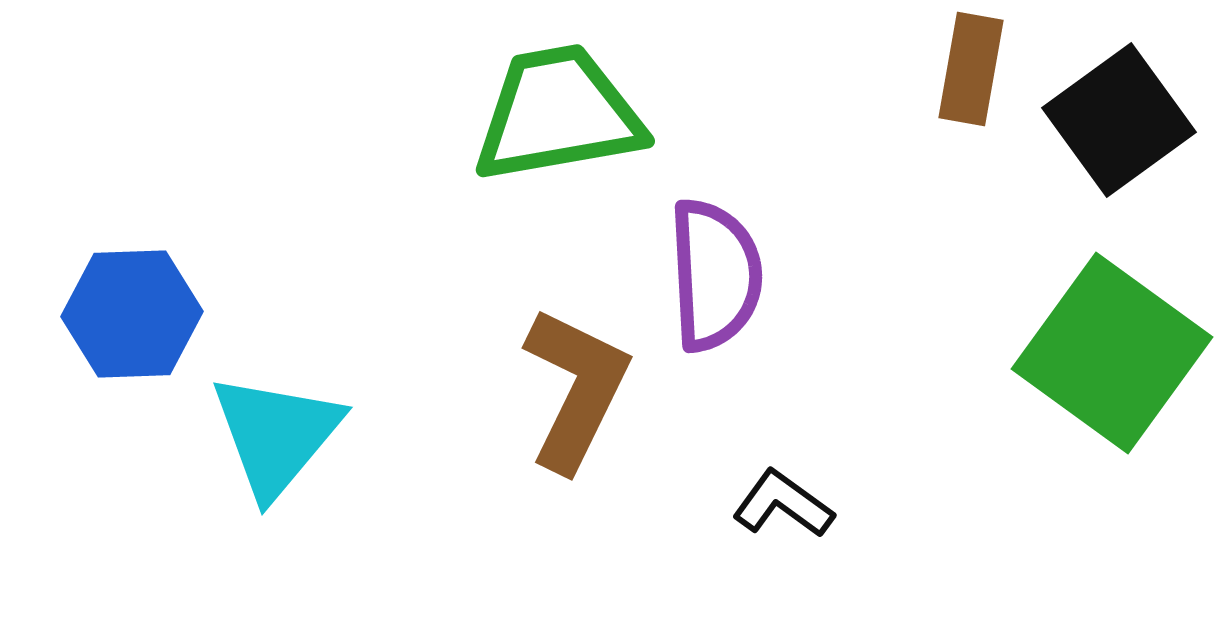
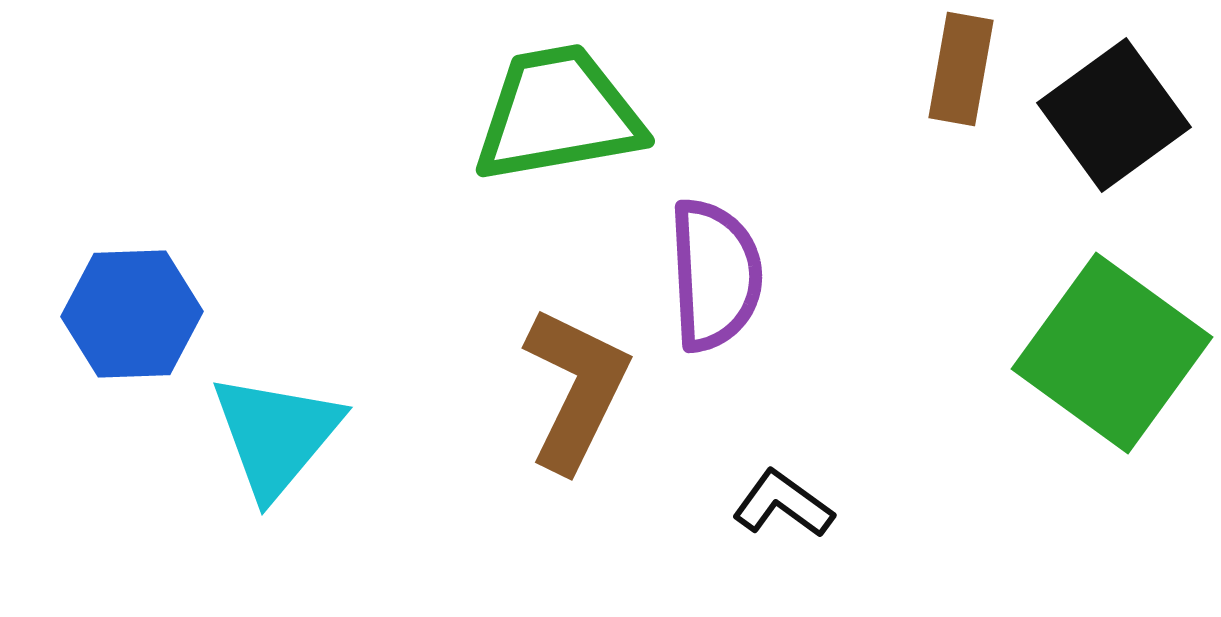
brown rectangle: moved 10 px left
black square: moved 5 px left, 5 px up
